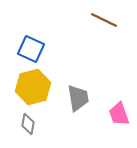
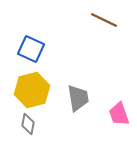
yellow hexagon: moved 1 px left, 3 px down
